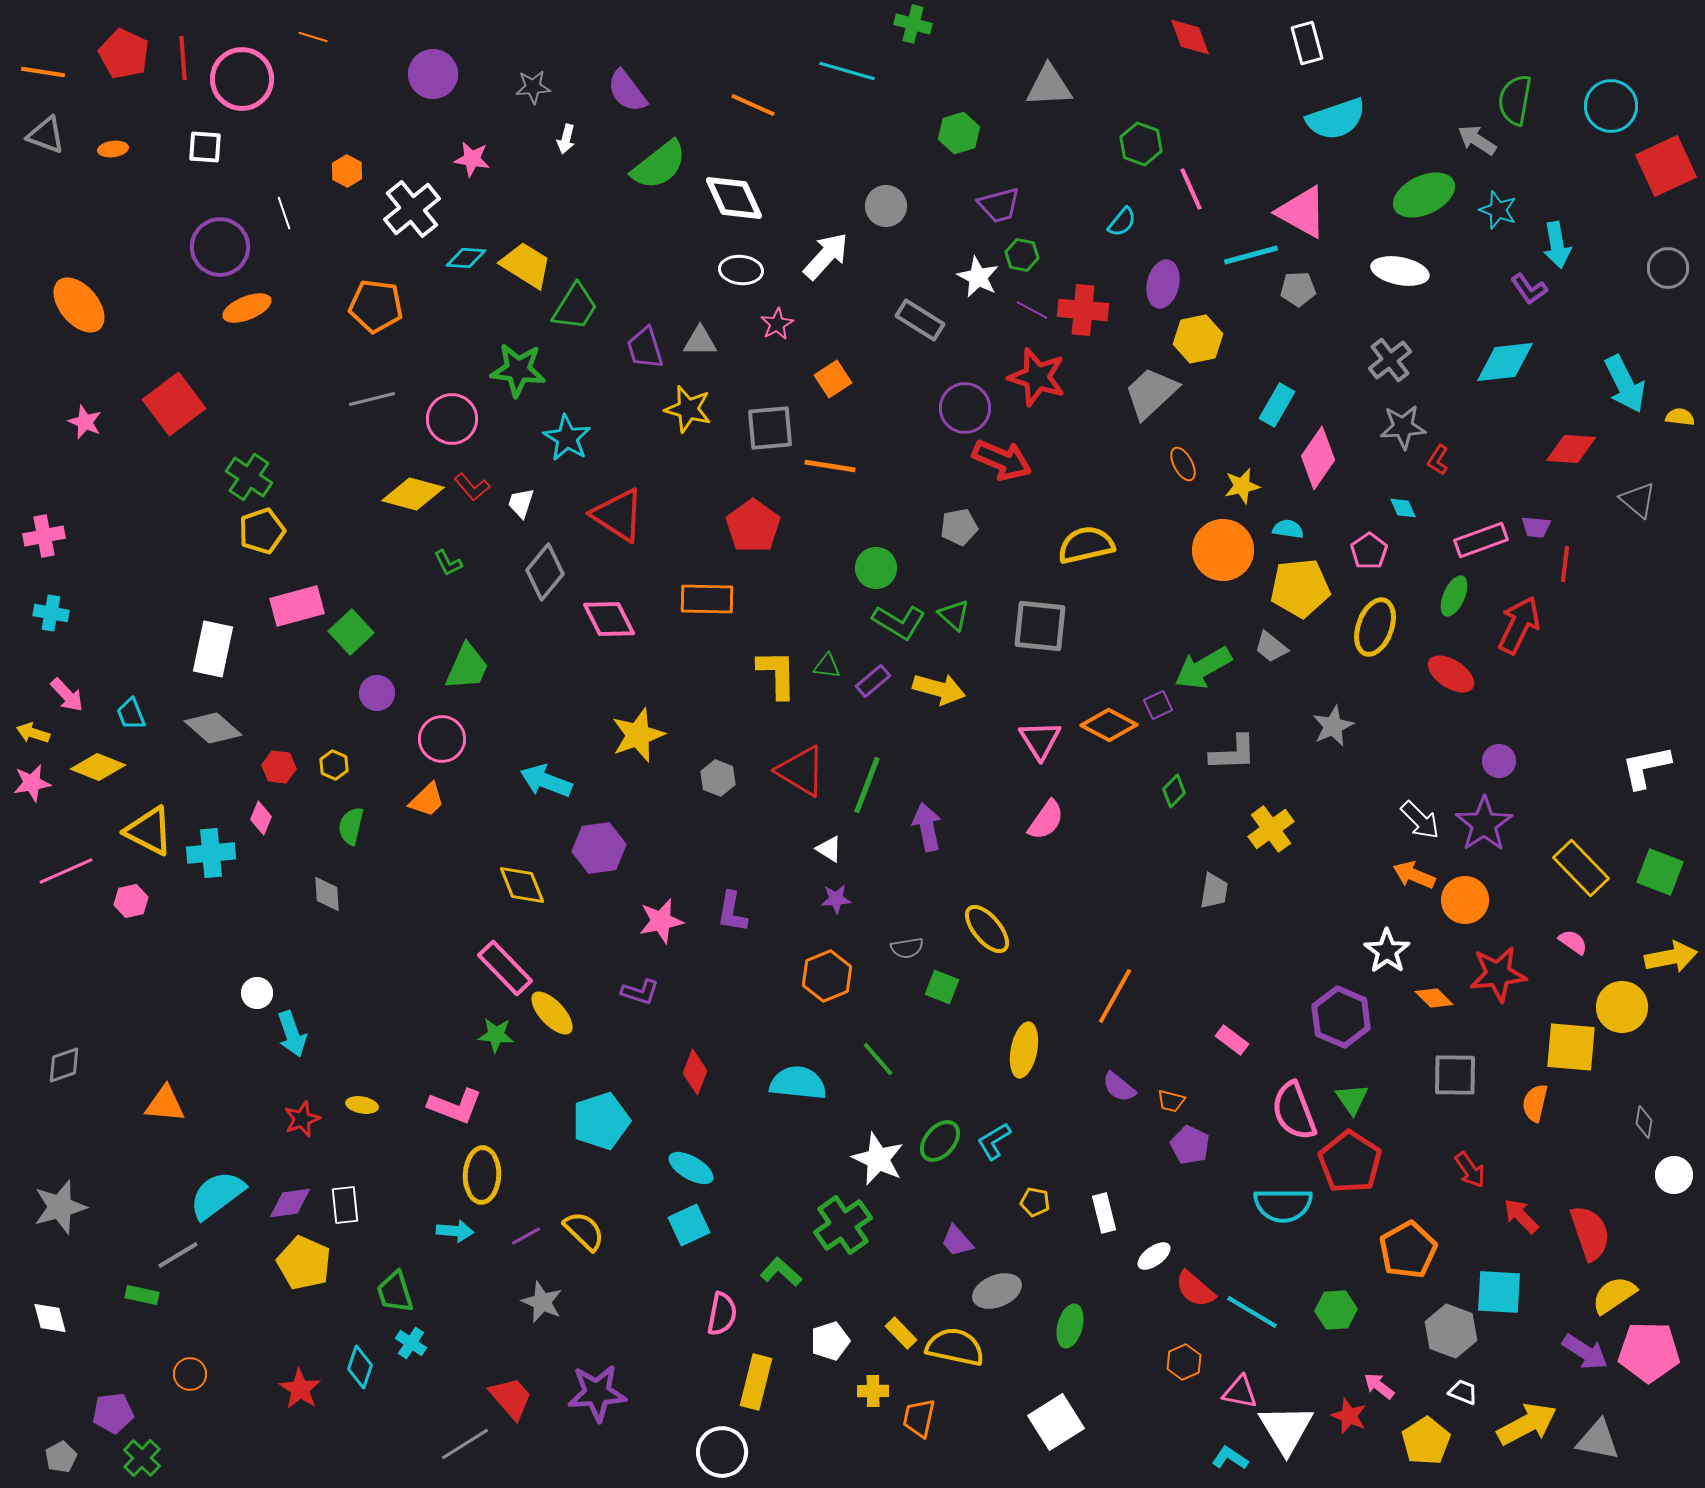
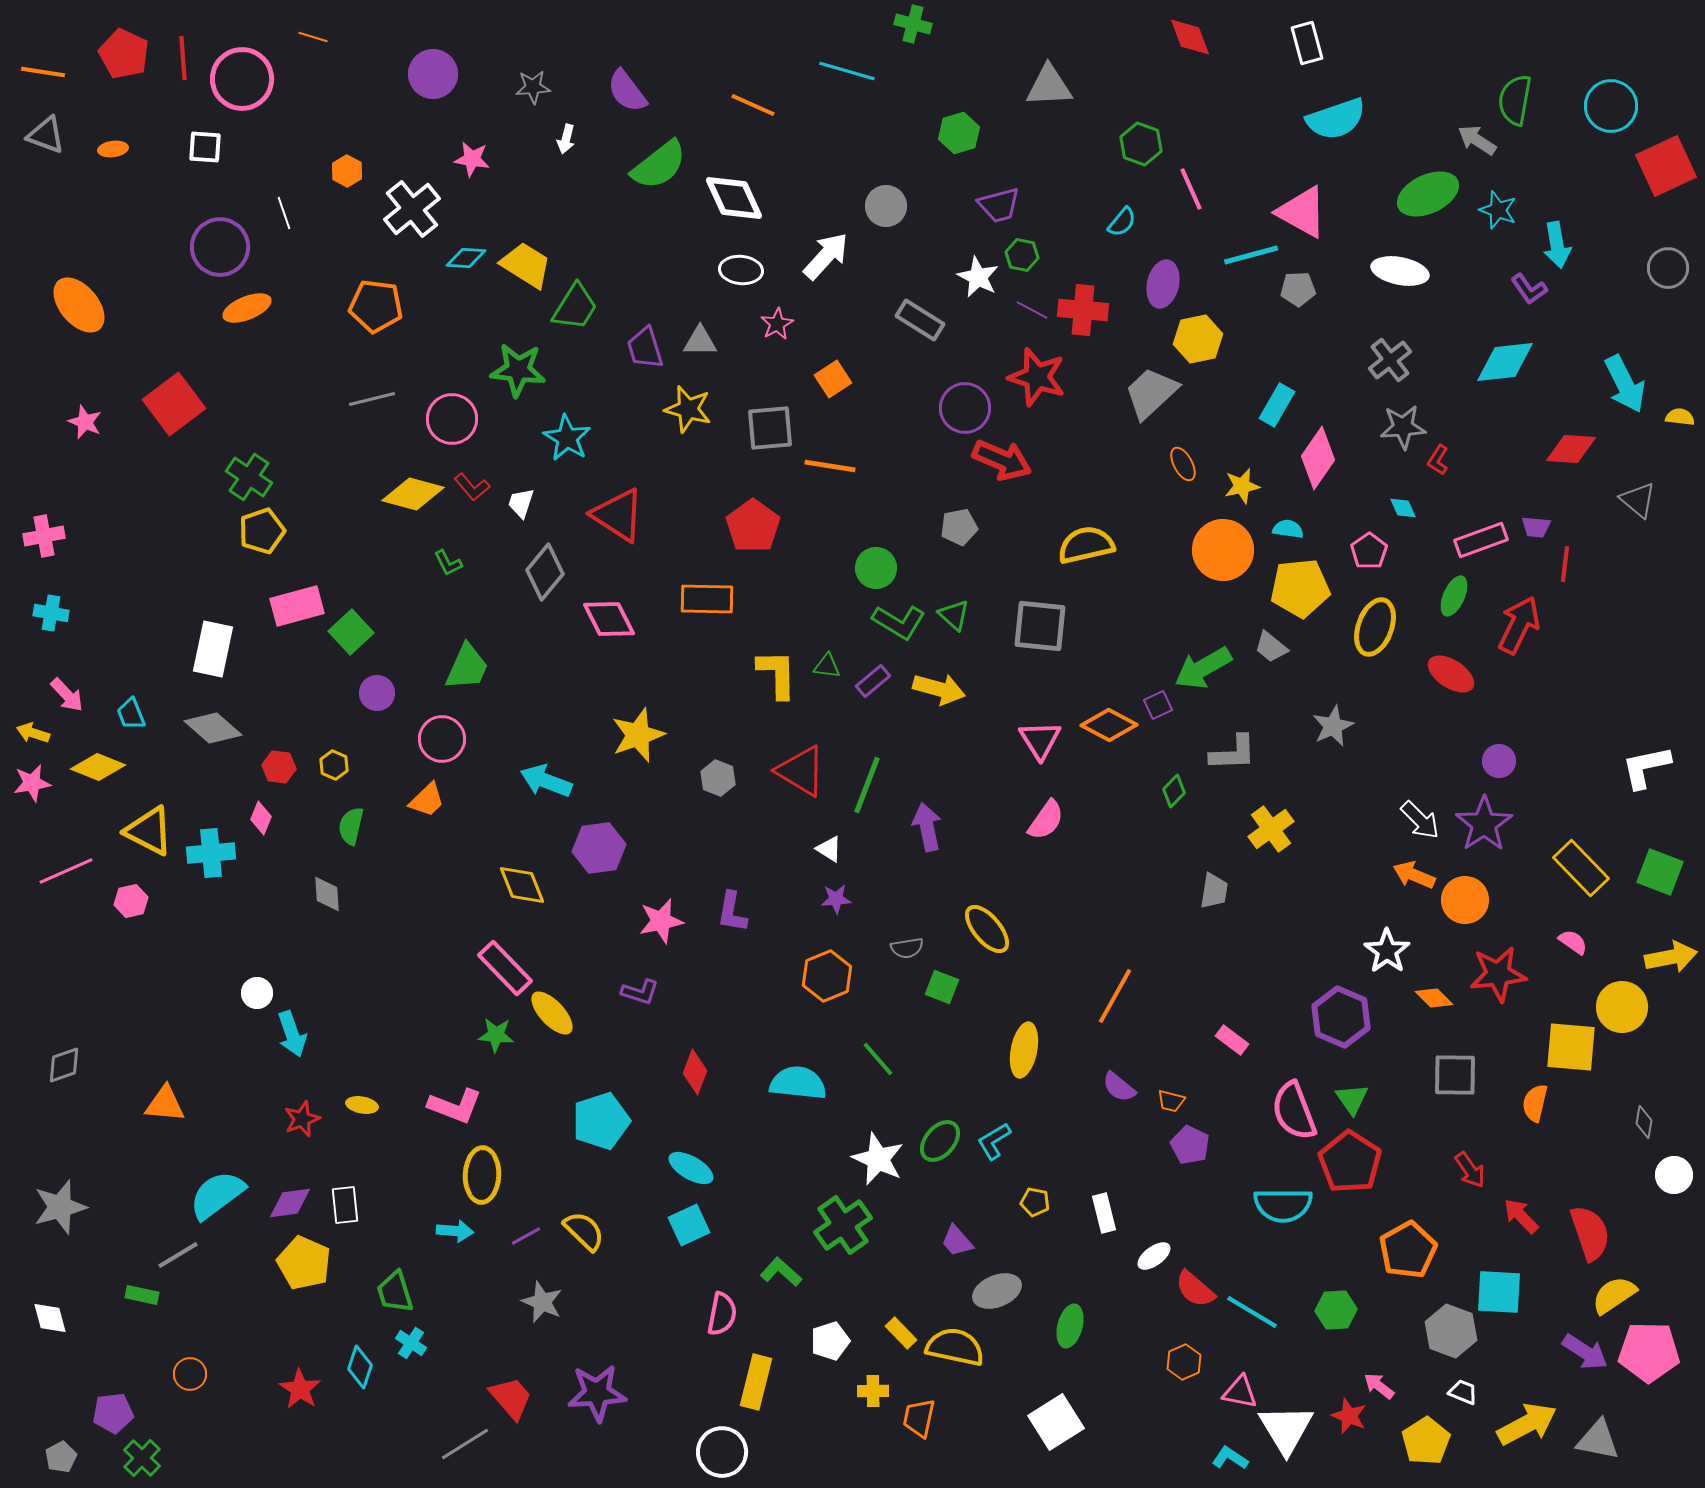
green ellipse at (1424, 195): moved 4 px right, 1 px up
